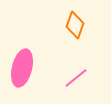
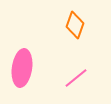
pink ellipse: rotated 6 degrees counterclockwise
